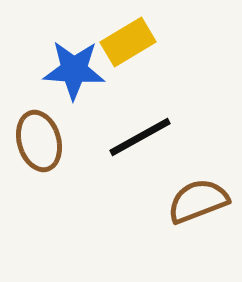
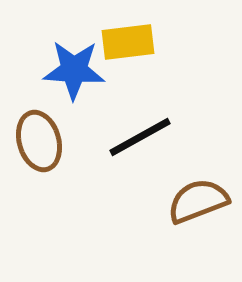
yellow rectangle: rotated 24 degrees clockwise
